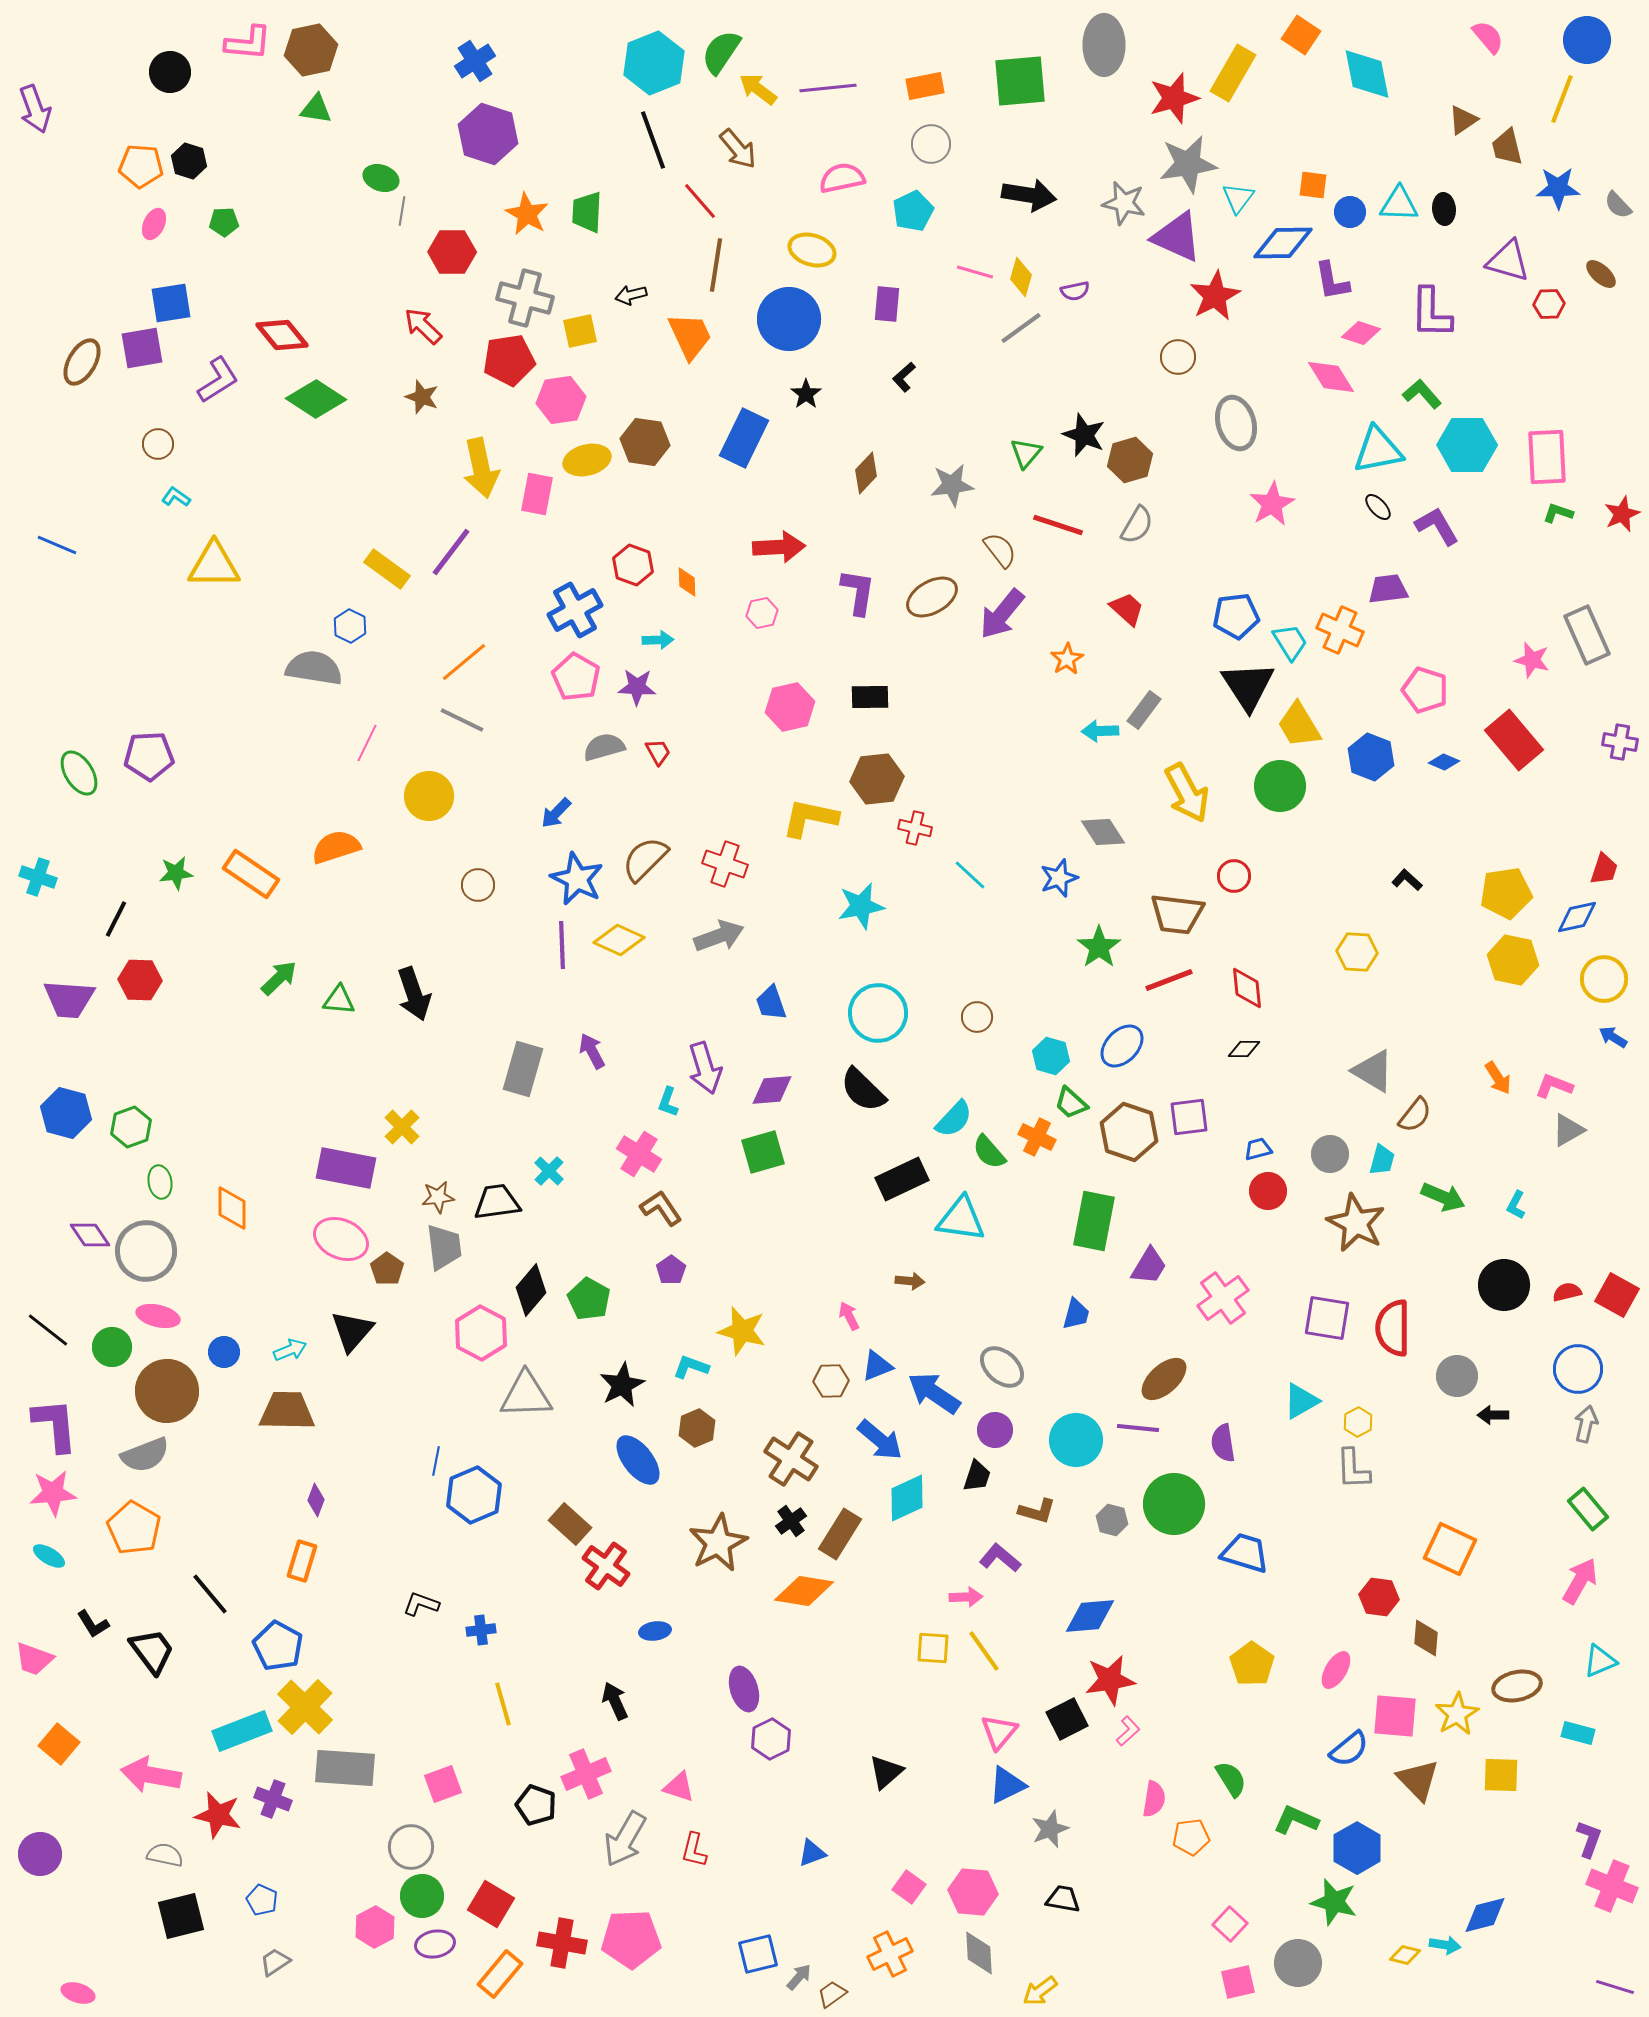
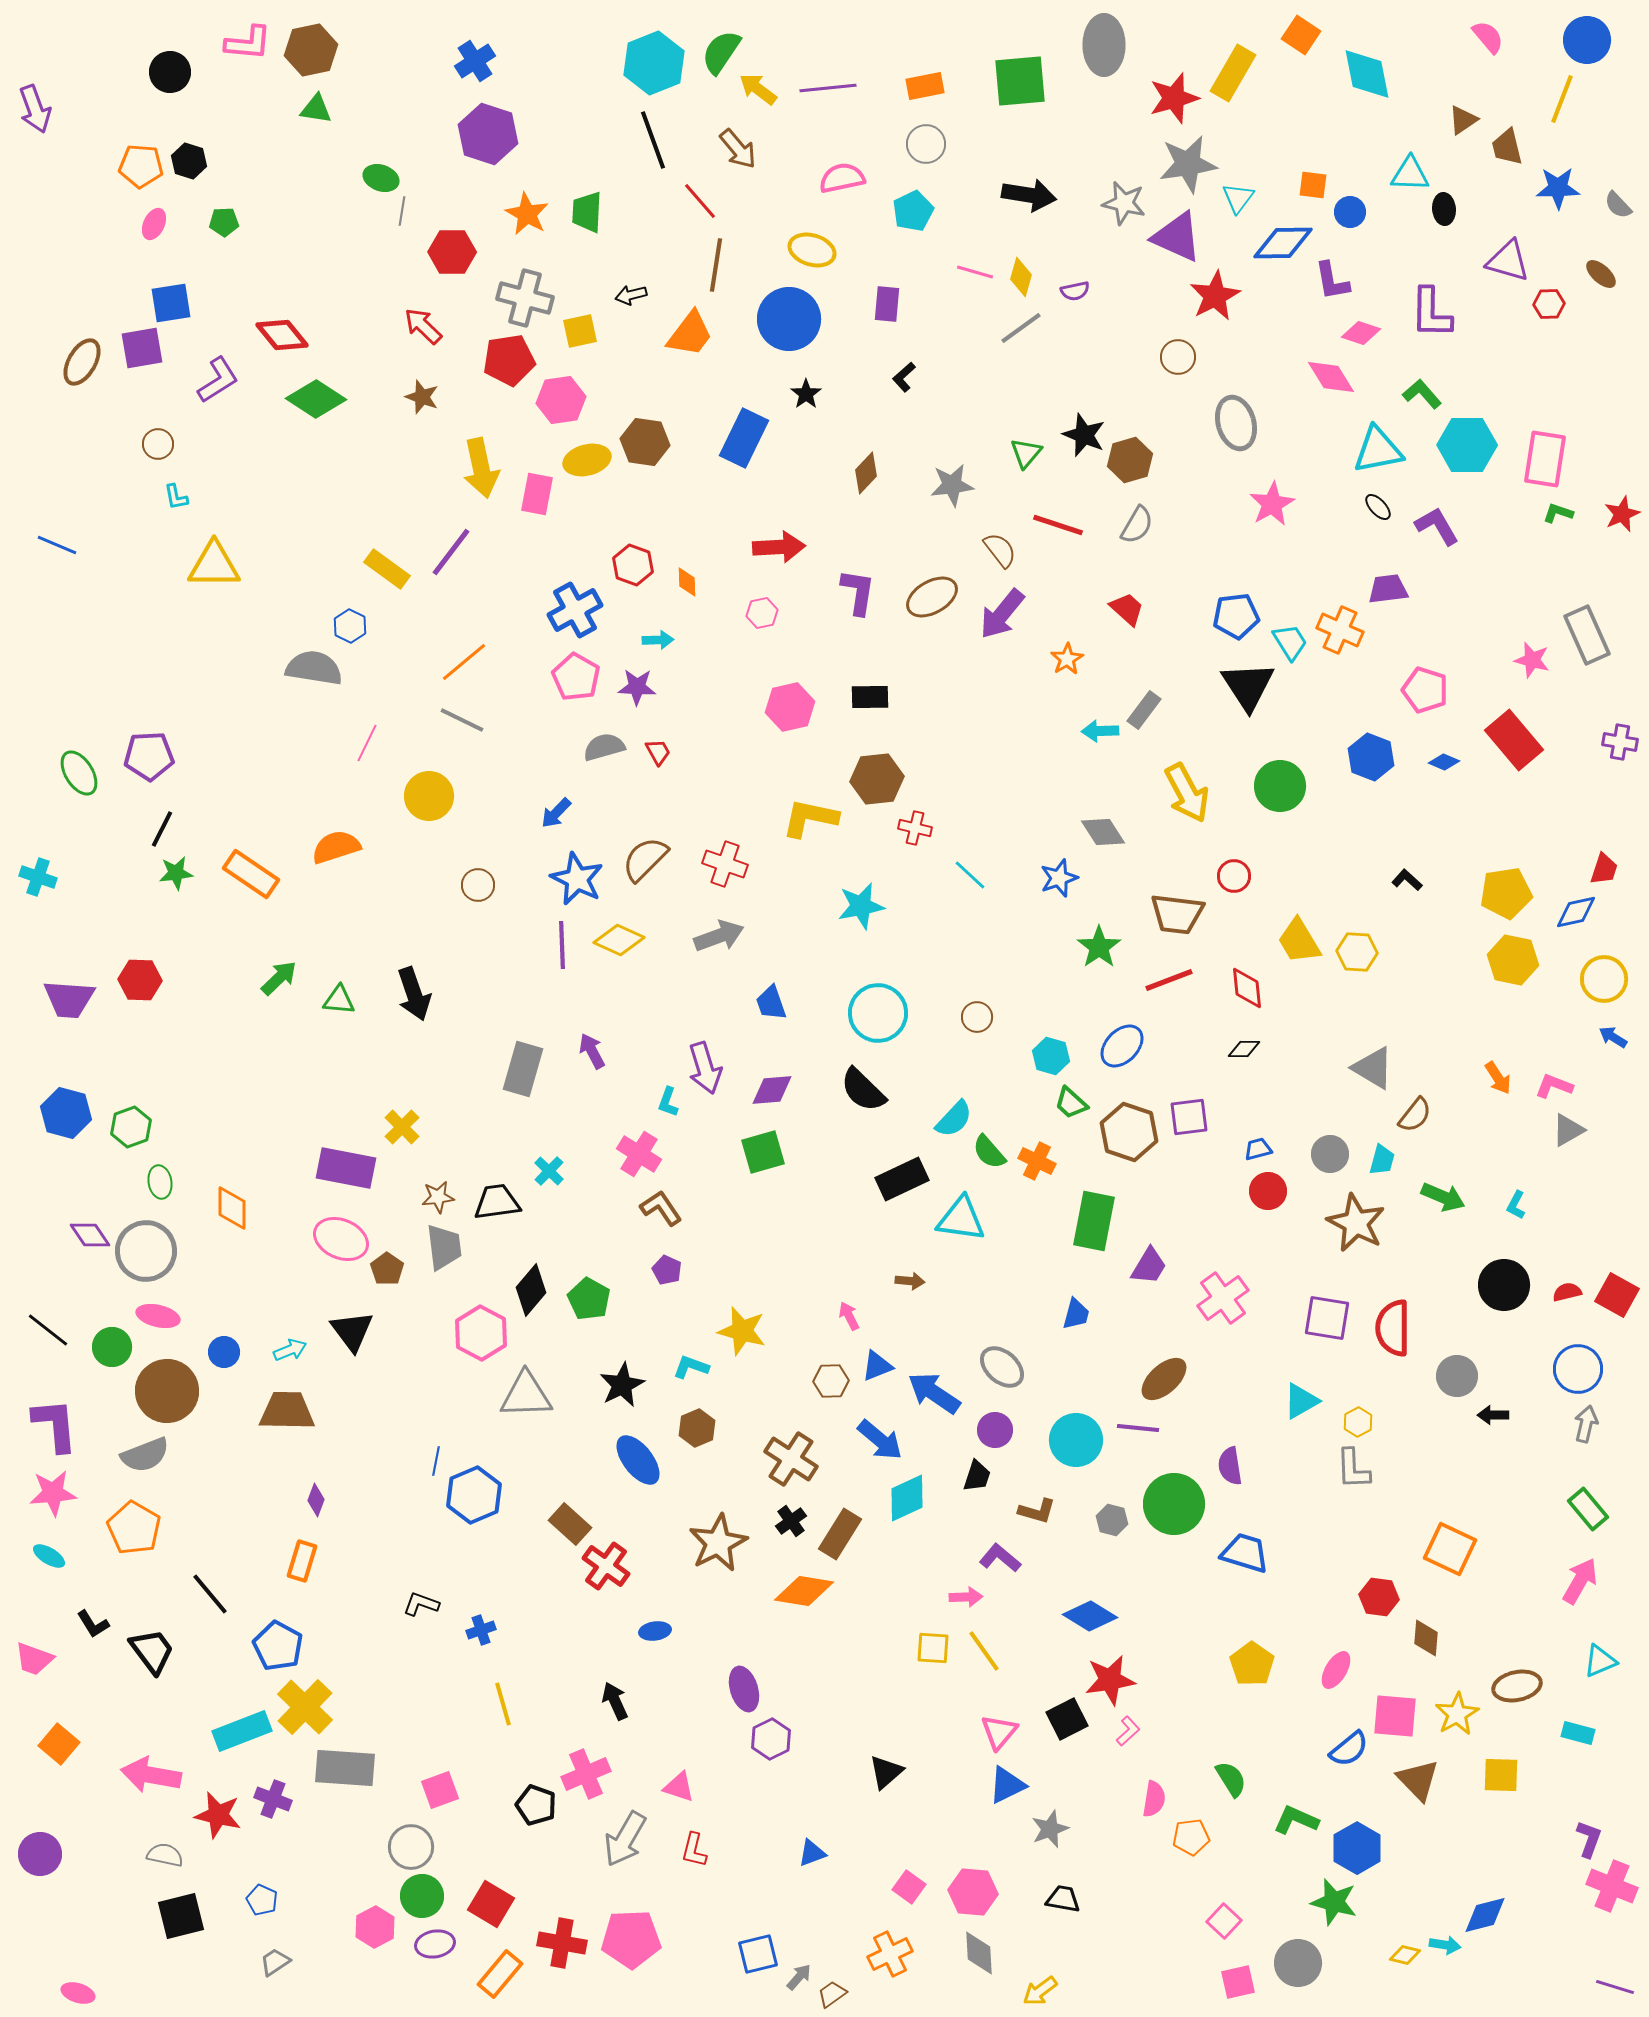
gray circle at (931, 144): moved 5 px left
cyan triangle at (1399, 204): moved 11 px right, 30 px up
orange trapezoid at (690, 336): moved 2 px up; rotated 62 degrees clockwise
pink rectangle at (1547, 457): moved 2 px left, 2 px down; rotated 12 degrees clockwise
cyan L-shape at (176, 497): rotated 136 degrees counterclockwise
yellow trapezoid at (1299, 725): moved 216 px down
blue diamond at (1577, 917): moved 1 px left, 5 px up
black line at (116, 919): moved 46 px right, 90 px up
gray triangle at (1373, 1071): moved 3 px up
orange cross at (1037, 1137): moved 24 px down
purple pentagon at (671, 1270): moved 4 px left; rotated 12 degrees counterclockwise
black triangle at (352, 1331): rotated 18 degrees counterclockwise
purple semicircle at (1223, 1443): moved 7 px right, 23 px down
blue diamond at (1090, 1616): rotated 36 degrees clockwise
blue cross at (481, 1630): rotated 12 degrees counterclockwise
pink square at (443, 1784): moved 3 px left, 6 px down
pink square at (1230, 1924): moved 6 px left, 3 px up
